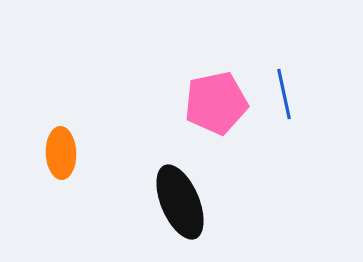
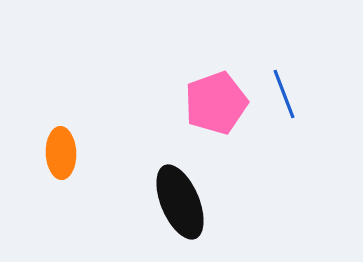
blue line: rotated 9 degrees counterclockwise
pink pentagon: rotated 8 degrees counterclockwise
